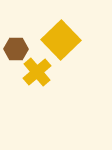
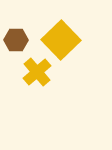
brown hexagon: moved 9 px up
